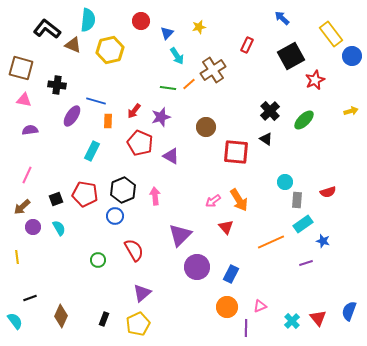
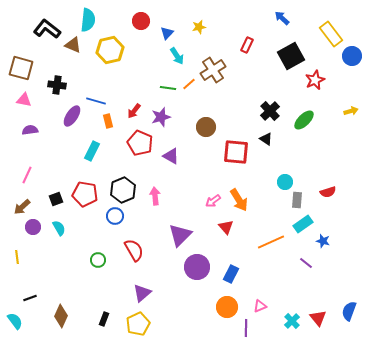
orange rectangle at (108, 121): rotated 16 degrees counterclockwise
purple line at (306, 263): rotated 56 degrees clockwise
